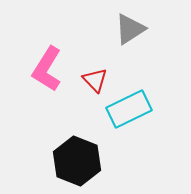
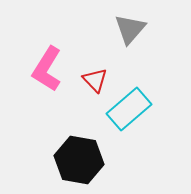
gray triangle: rotated 16 degrees counterclockwise
cyan rectangle: rotated 15 degrees counterclockwise
black hexagon: moved 2 px right, 1 px up; rotated 12 degrees counterclockwise
